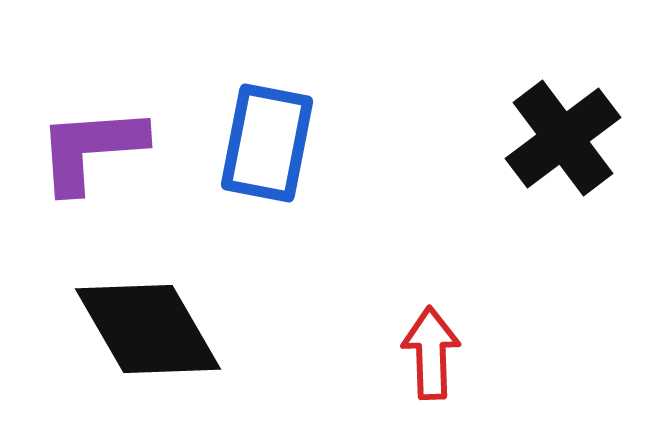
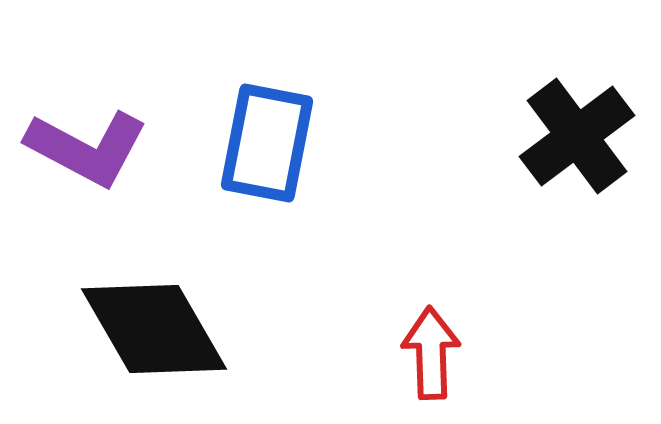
black cross: moved 14 px right, 2 px up
purple L-shape: moved 4 px left, 1 px up; rotated 148 degrees counterclockwise
black diamond: moved 6 px right
